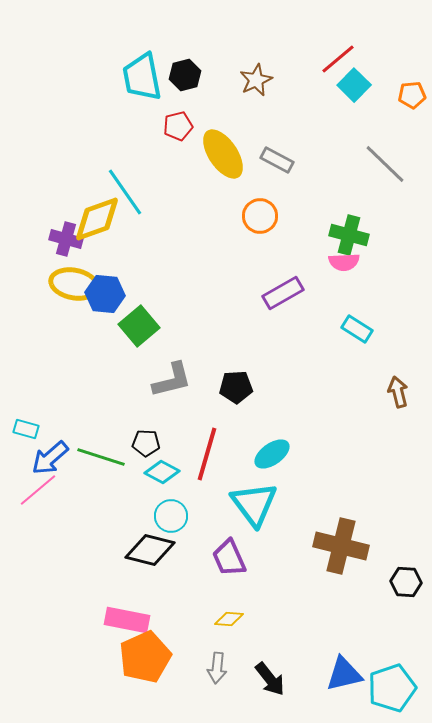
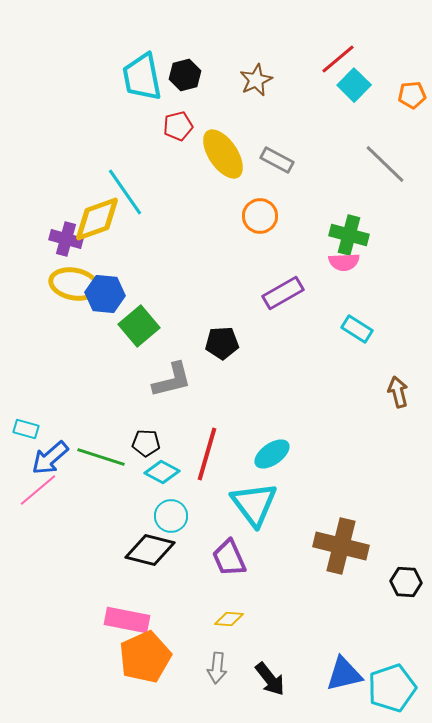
black pentagon at (236, 387): moved 14 px left, 44 px up
